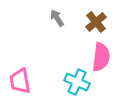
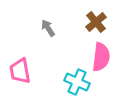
gray arrow: moved 9 px left, 10 px down
pink trapezoid: moved 10 px up
